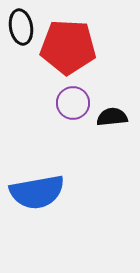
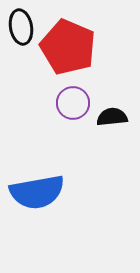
red pentagon: rotated 20 degrees clockwise
